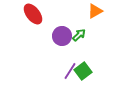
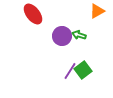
orange triangle: moved 2 px right
green arrow: rotated 120 degrees counterclockwise
green square: moved 1 px up
